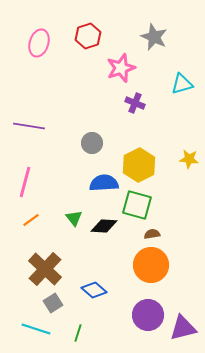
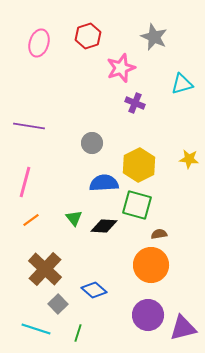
brown semicircle: moved 7 px right
gray square: moved 5 px right, 1 px down; rotated 12 degrees counterclockwise
